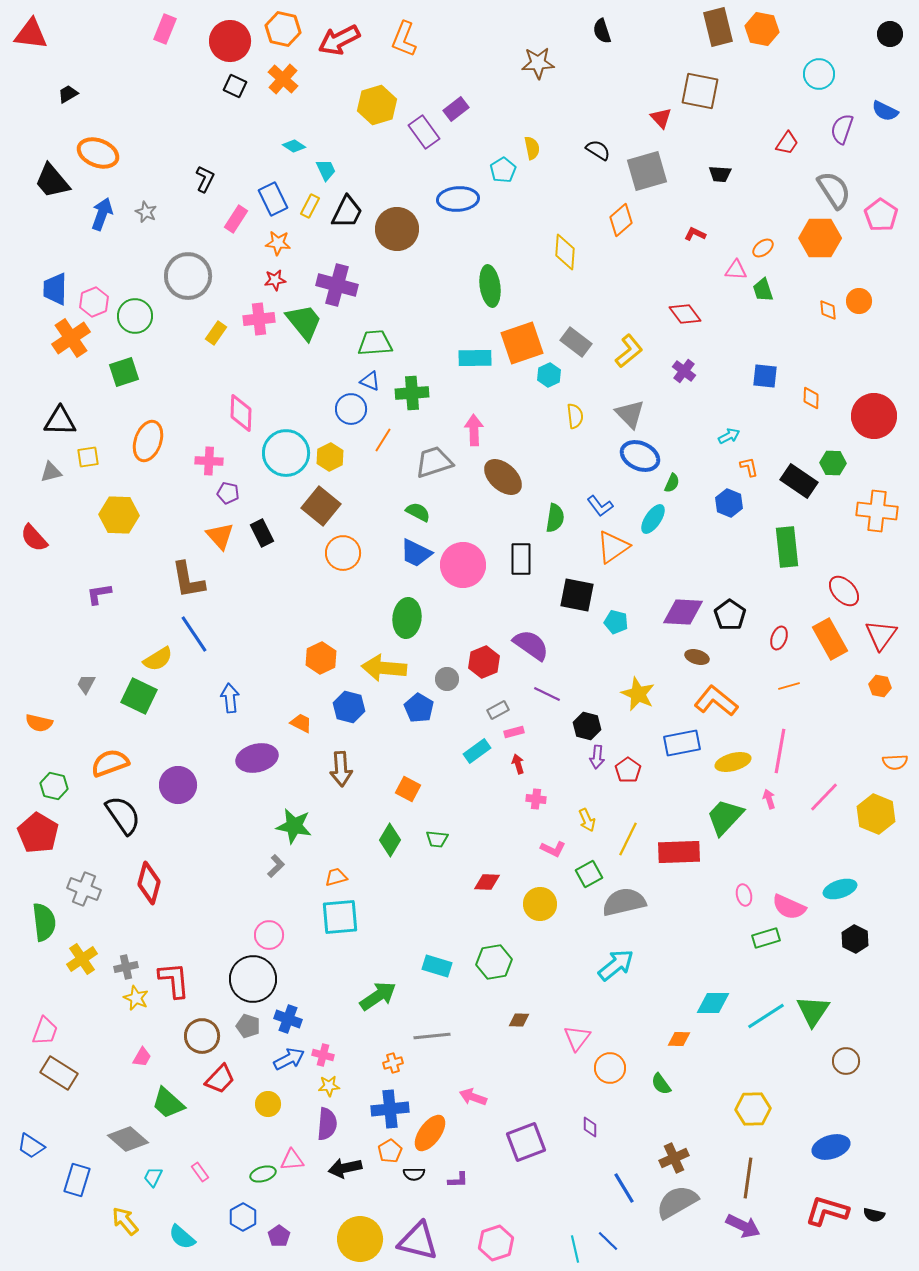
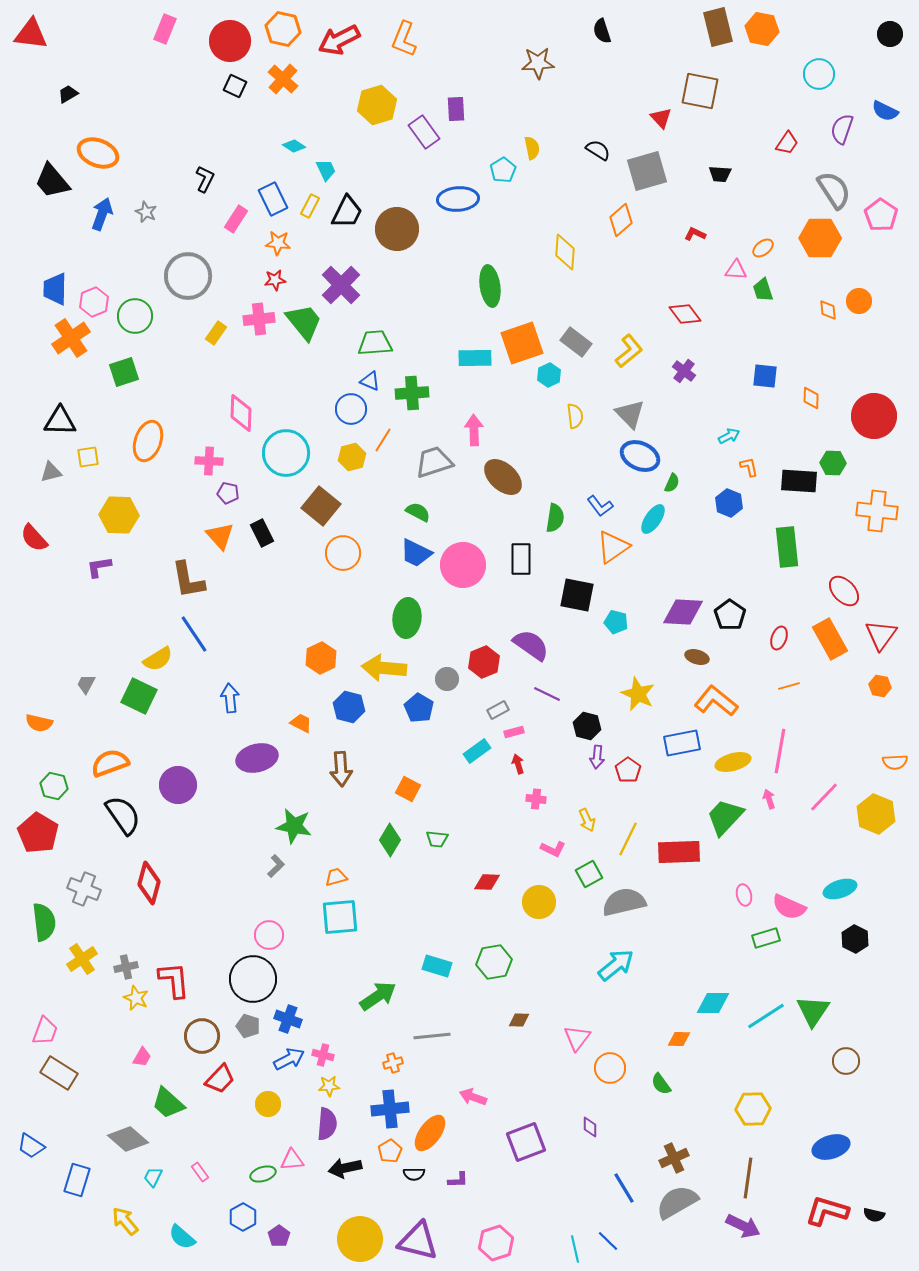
purple rectangle at (456, 109): rotated 55 degrees counterclockwise
purple cross at (337, 285): moved 4 px right; rotated 30 degrees clockwise
yellow hexagon at (330, 457): moved 22 px right; rotated 12 degrees clockwise
black rectangle at (799, 481): rotated 30 degrees counterclockwise
purple L-shape at (99, 594): moved 27 px up
yellow circle at (540, 904): moved 1 px left, 2 px up
